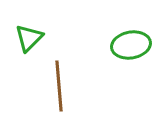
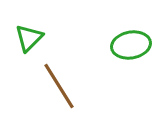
brown line: rotated 27 degrees counterclockwise
